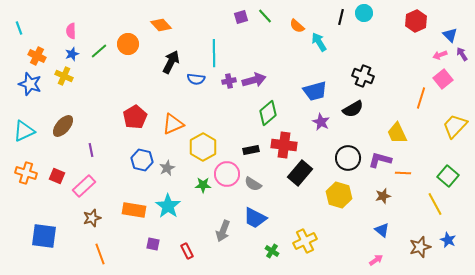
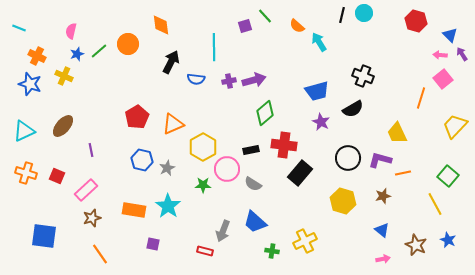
purple square at (241, 17): moved 4 px right, 9 px down
black line at (341, 17): moved 1 px right, 2 px up
red hexagon at (416, 21): rotated 20 degrees counterclockwise
orange diamond at (161, 25): rotated 35 degrees clockwise
cyan line at (19, 28): rotated 48 degrees counterclockwise
pink semicircle at (71, 31): rotated 14 degrees clockwise
cyan line at (214, 53): moved 6 px up
blue star at (72, 54): moved 5 px right
pink arrow at (440, 55): rotated 24 degrees clockwise
blue trapezoid at (315, 91): moved 2 px right
green diamond at (268, 113): moved 3 px left
red pentagon at (135, 117): moved 2 px right
orange line at (403, 173): rotated 14 degrees counterclockwise
pink circle at (227, 174): moved 5 px up
pink rectangle at (84, 186): moved 2 px right, 4 px down
yellow hexagon at (339, 195): moved 4 px right, 6 px down
blue trapezoid at (255, 218): moved 4 px down; rotated 15 degrees clockwise
brown star at (420, 247): moved 4 px left, 2 px up; rotated 30 degrees counterclockwise
red rectangle at (187, 251): moved 18 px right; rotated 49 degrees counterclockwise
green cross at (272, 251): rotated 24 degrees counterclockwise
orange line at (100, 254): rotated 15 degrees counterclockwise
pink arrow at (376, 260): moved 7 px right, 1 px up; rotated 24 degrees clockwise
